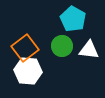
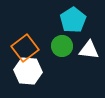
cyan pentagon: moved 1 px down; rotated 10 degrees clockwise
